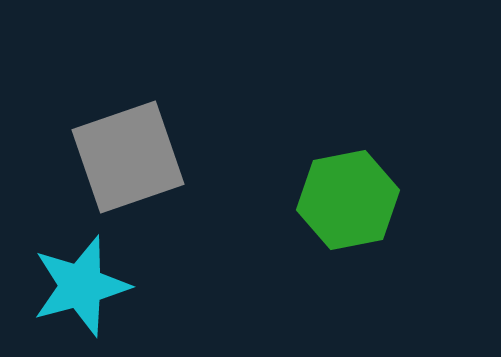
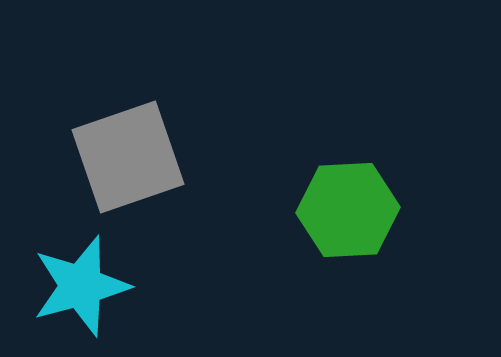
green hexagon: moved 10 px down; rotated 8 degrees clockwise
